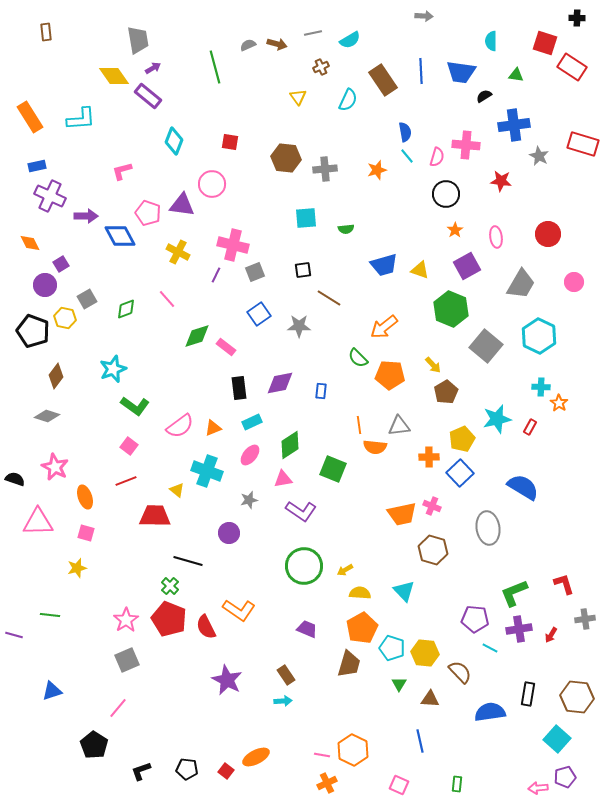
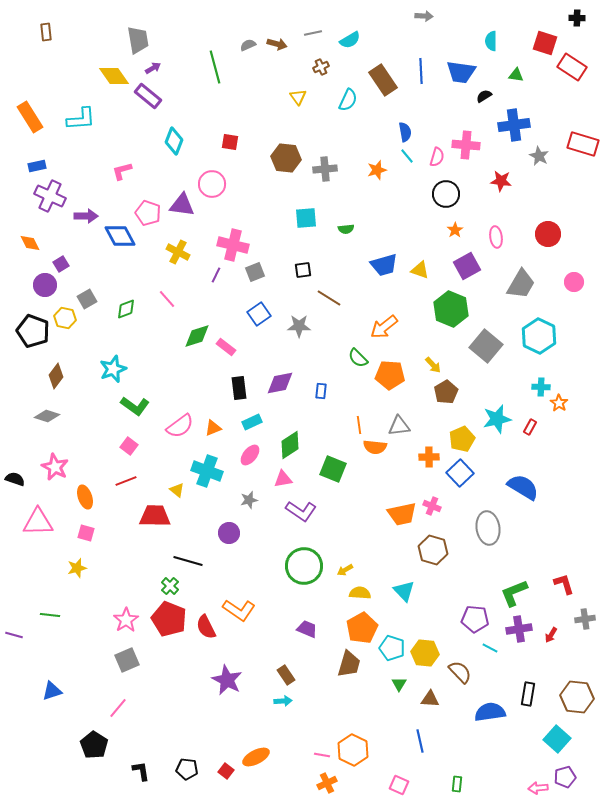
black L-shape at (141, 771): rotated 100 degrees clockwise
